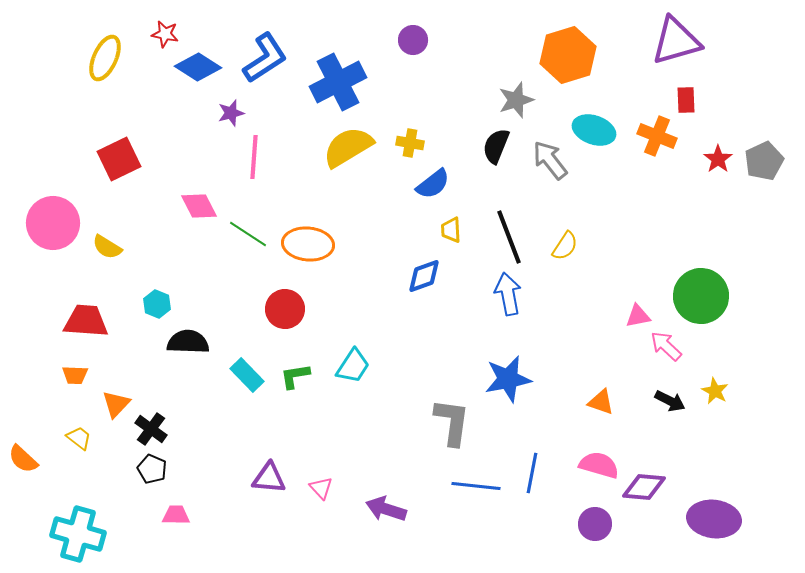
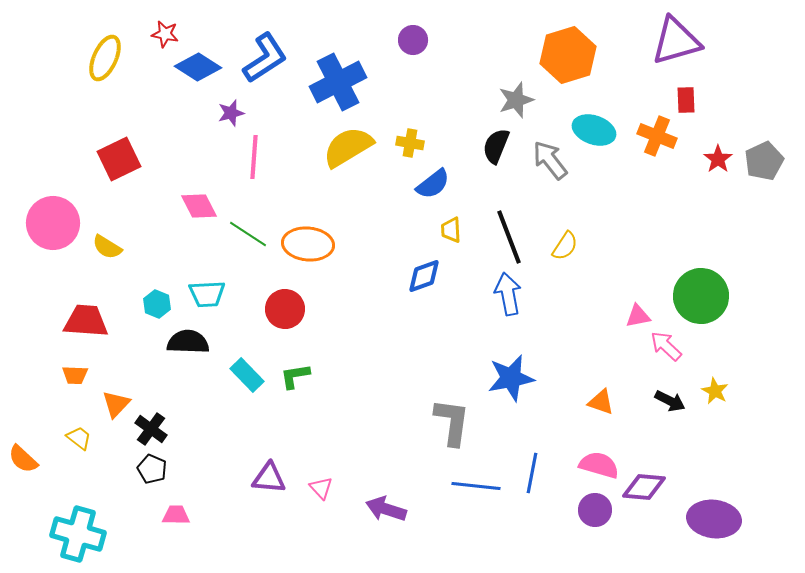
cyan trapezoid at (353, 366): moved 146 px left, 72 px up; rotated 54 degrees clockwise
blue star at (508, 379): moved 3 px right, 1 px up
purple circle at (595, 524): moved 14 px up
